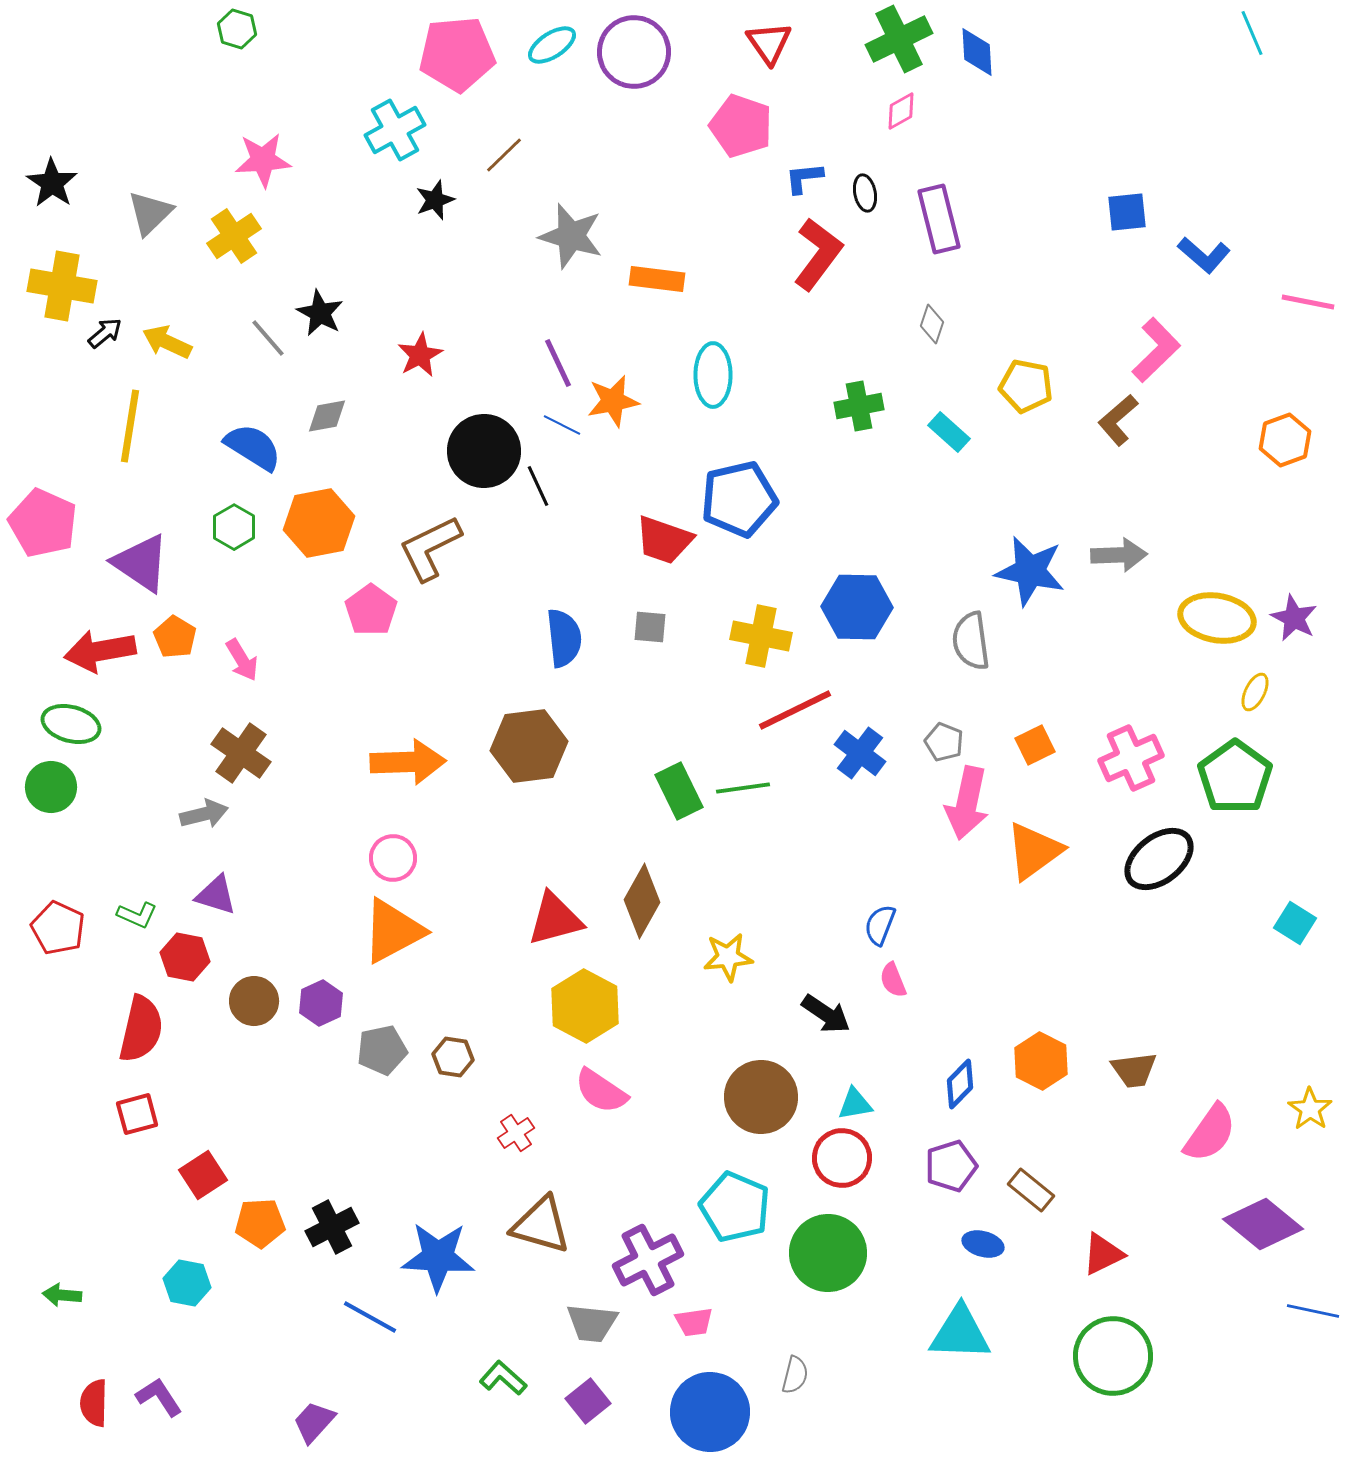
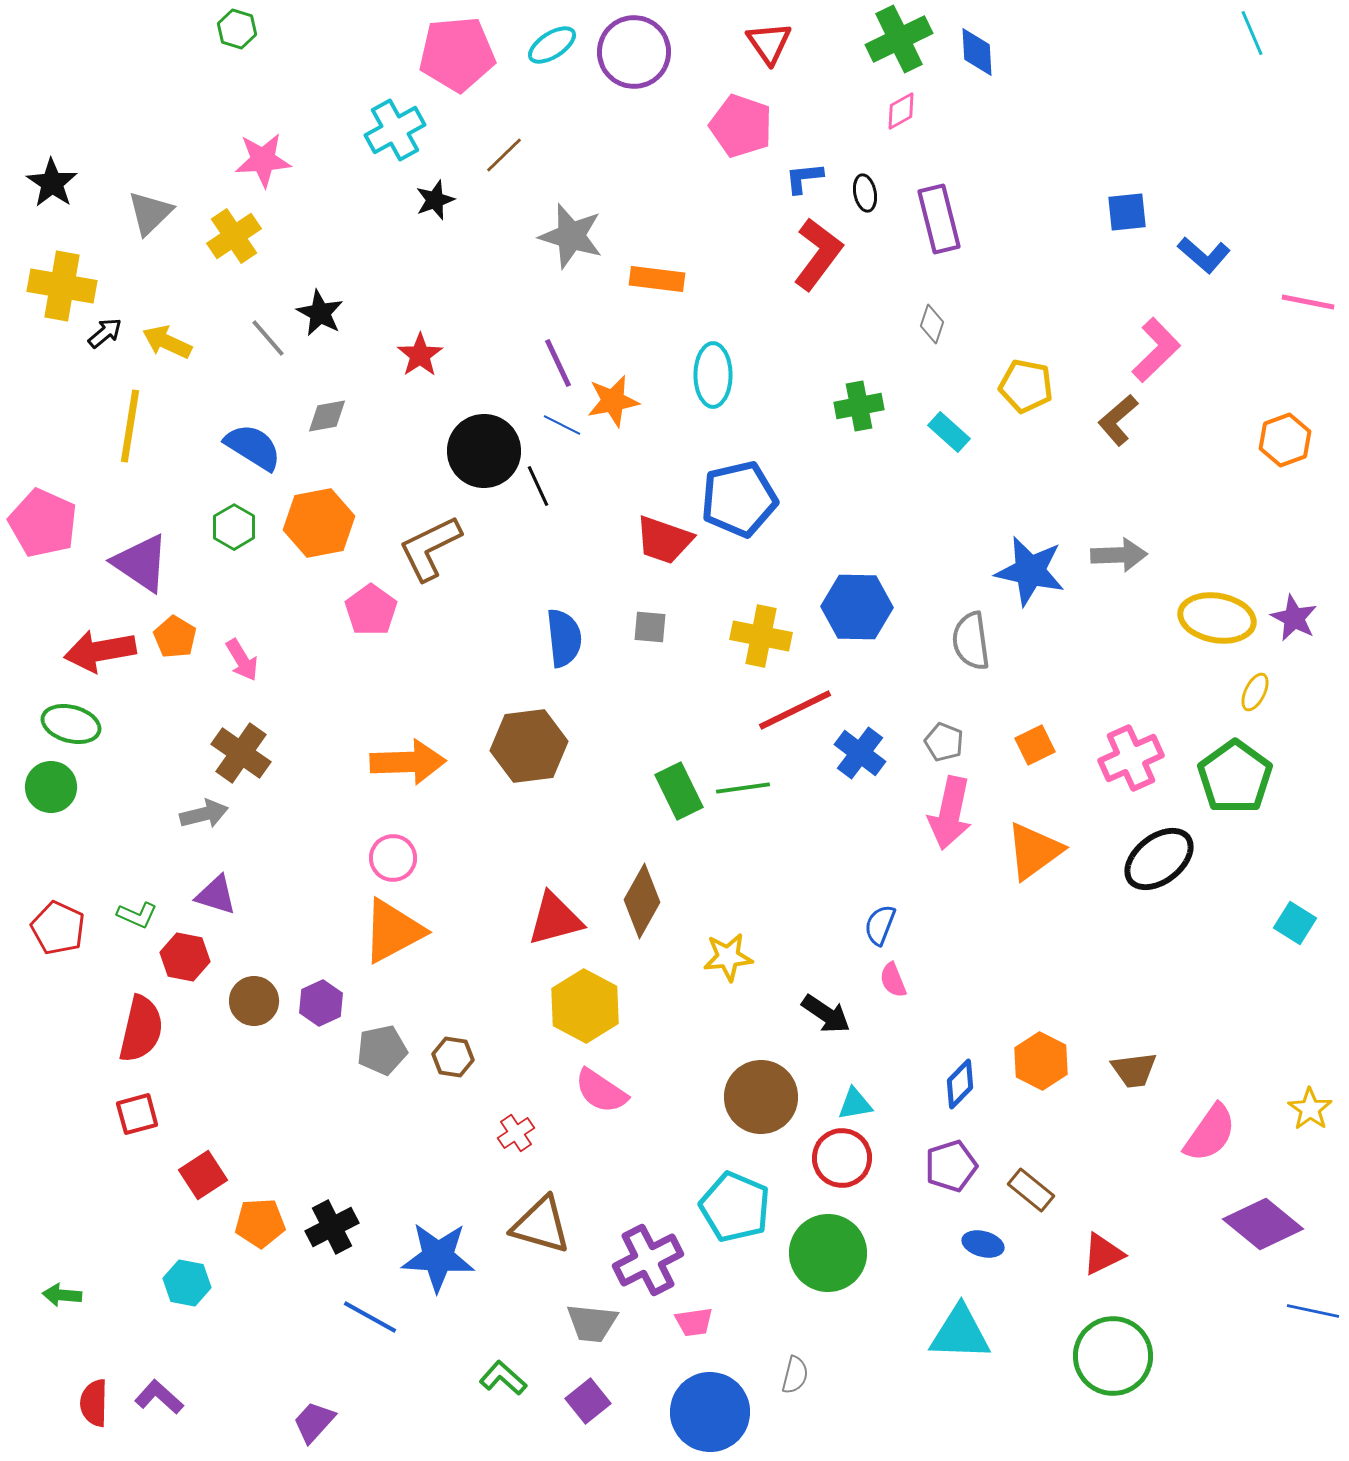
red star at (420, 355): rotated 6 degrees counterclockwise
pink arrow at (967, 803): moved 17 px left, 10 px down
purple L-shape at (159, 1397): rotated 15 degrees counterclockwise
